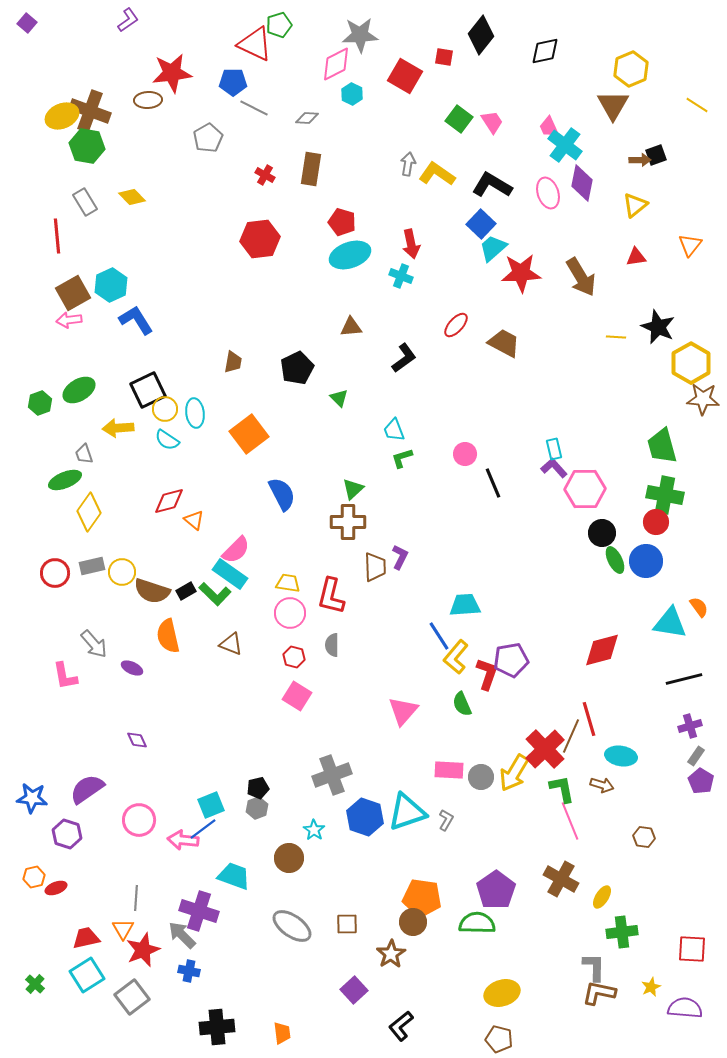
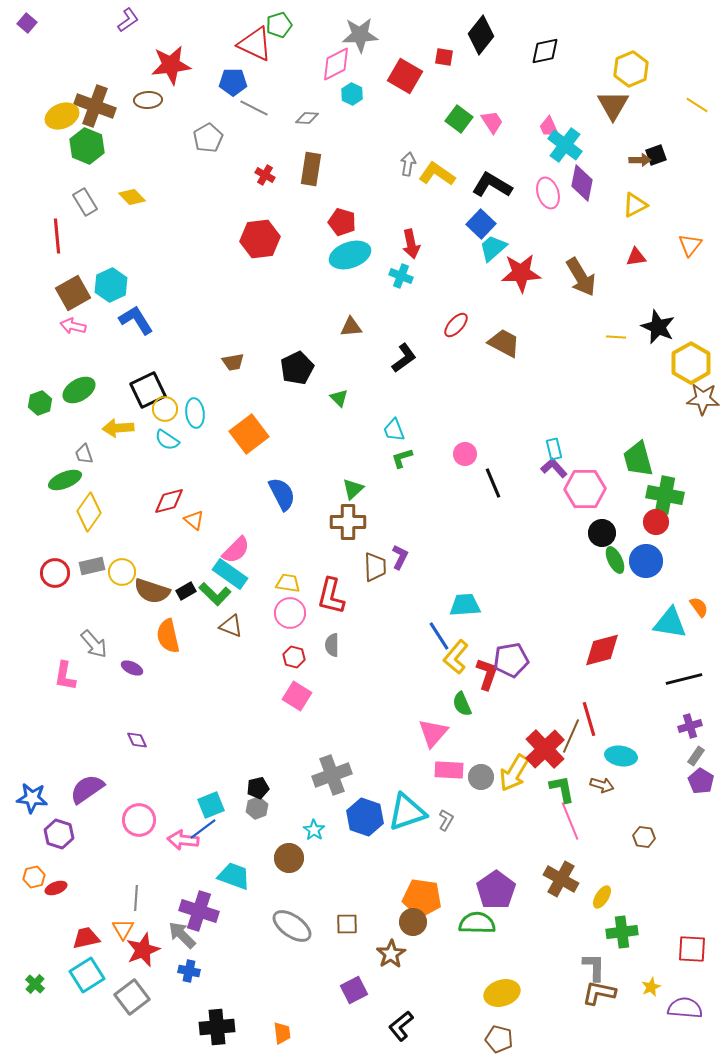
red star at (172, 73): moved 1 px left, 8 px up
brown cross at (90, 111): moved 5 px right, 5 px up
green hexagon at (87, 146): rotated 12 degrees clockwise
yellow triangle at (635, 205): rotated 12 degrees clockwise
pink arrow at (69, 320): moved 4 px right, 6 px down; rotated 20 degrees clockwise
brown trapezoid at (233, 362): rotated 70 degrees clockwise
green trapezoid at (662, 446): moved 24 px left, 13 px down
brown triangle at (231, 644): moved 18 px up
pink L-shape at (65, 676): rotated 20 degrees clockwise
pink triangle at (403, 711): moved 30 px right, 22 px down
purple hexagon at (67, 834): moved 8 px left
purple square at (354, 990): rotated 16 degrees clockwise
